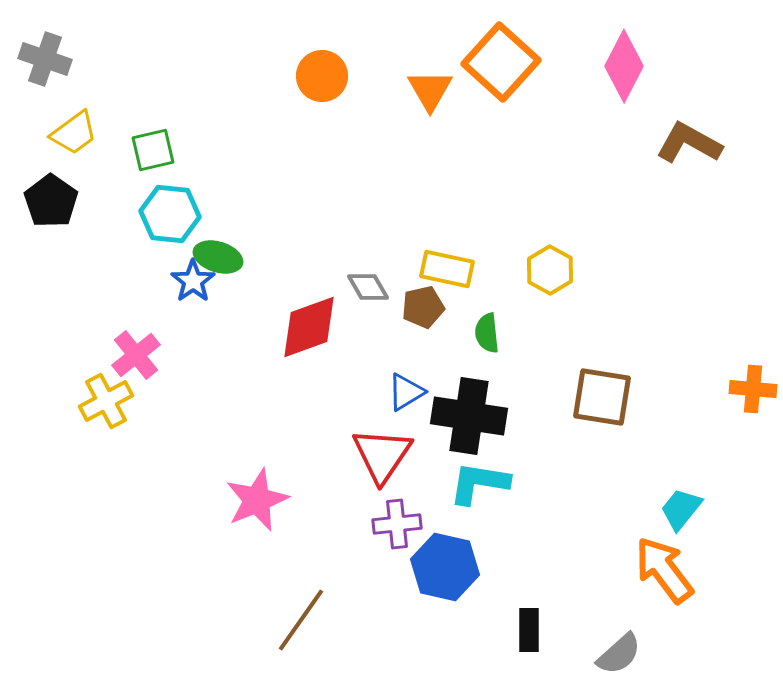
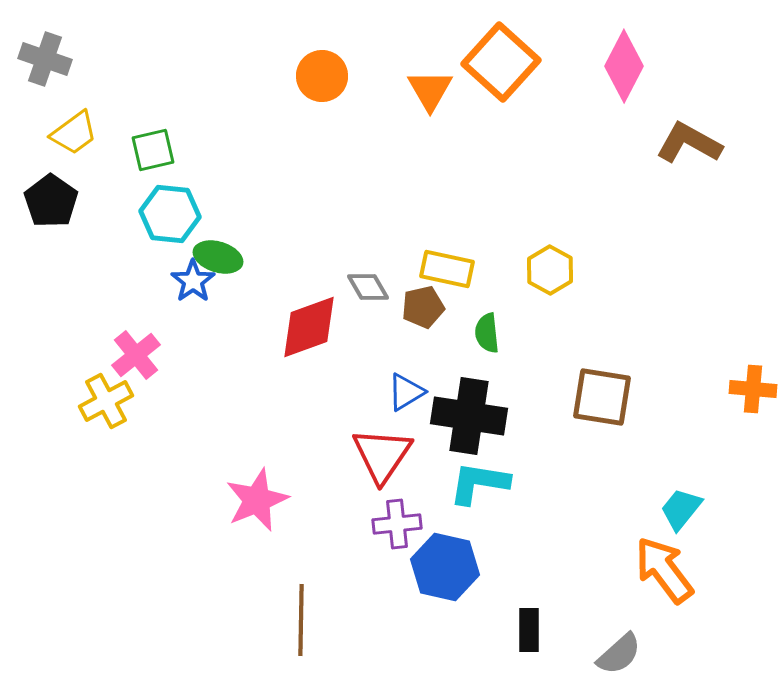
brown line: rotated 34 degrees counterclockwise
